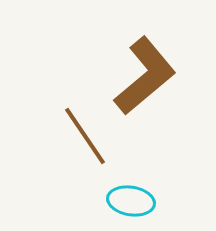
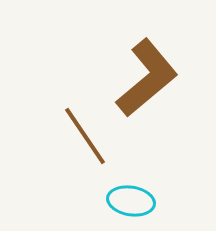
brown L-shape: moved 2 px right, 2 px down
